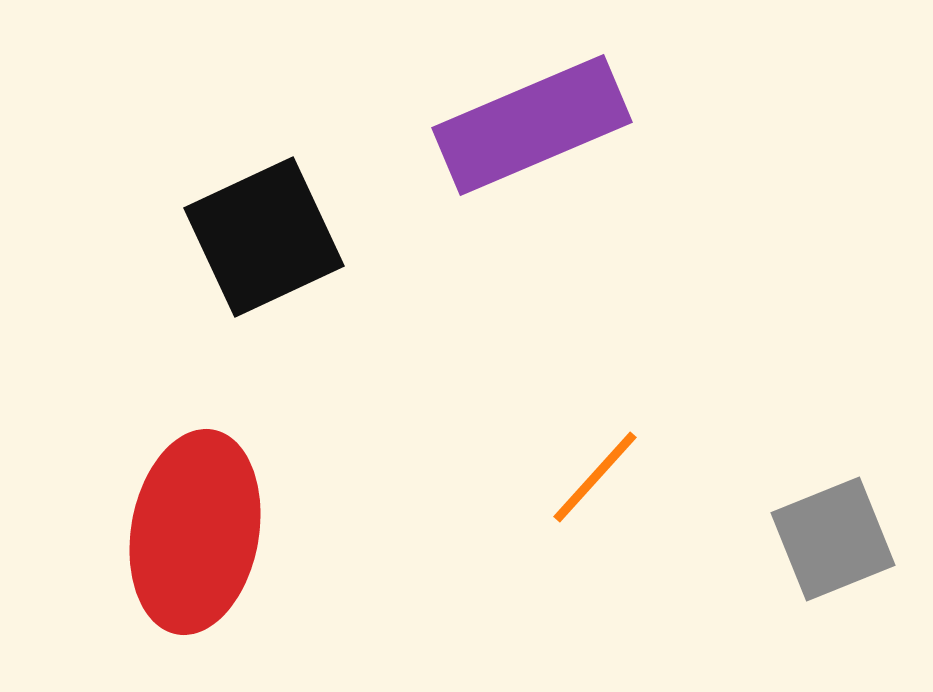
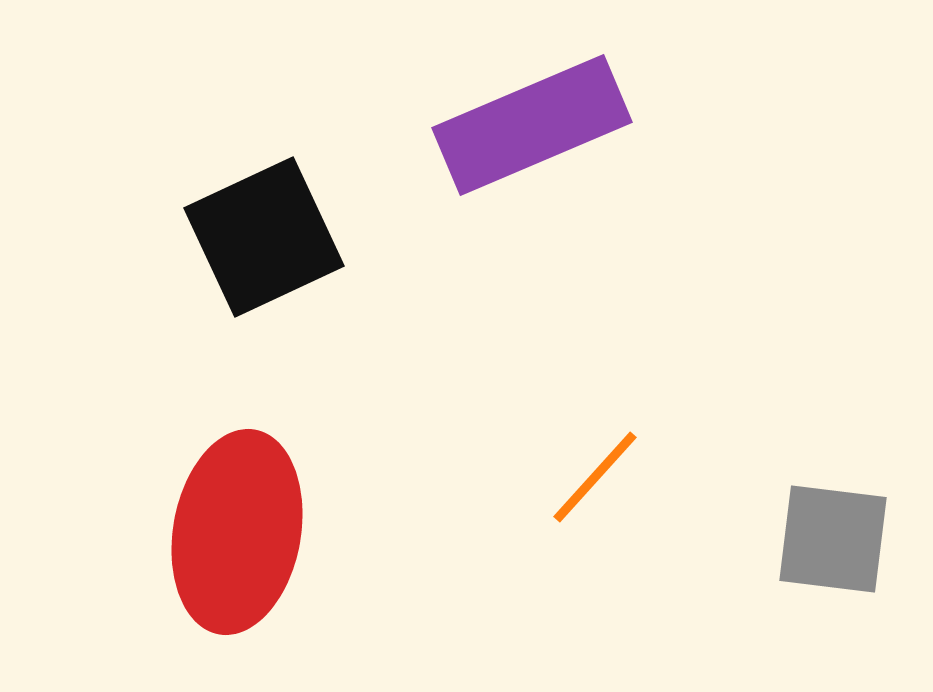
red ellipse: moved 42 px right
gray square: rotated 29 degrees clockwise
